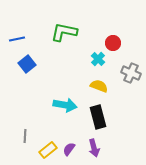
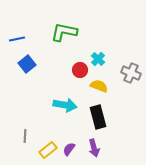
red circle: moved 33 px left, 27 px down
